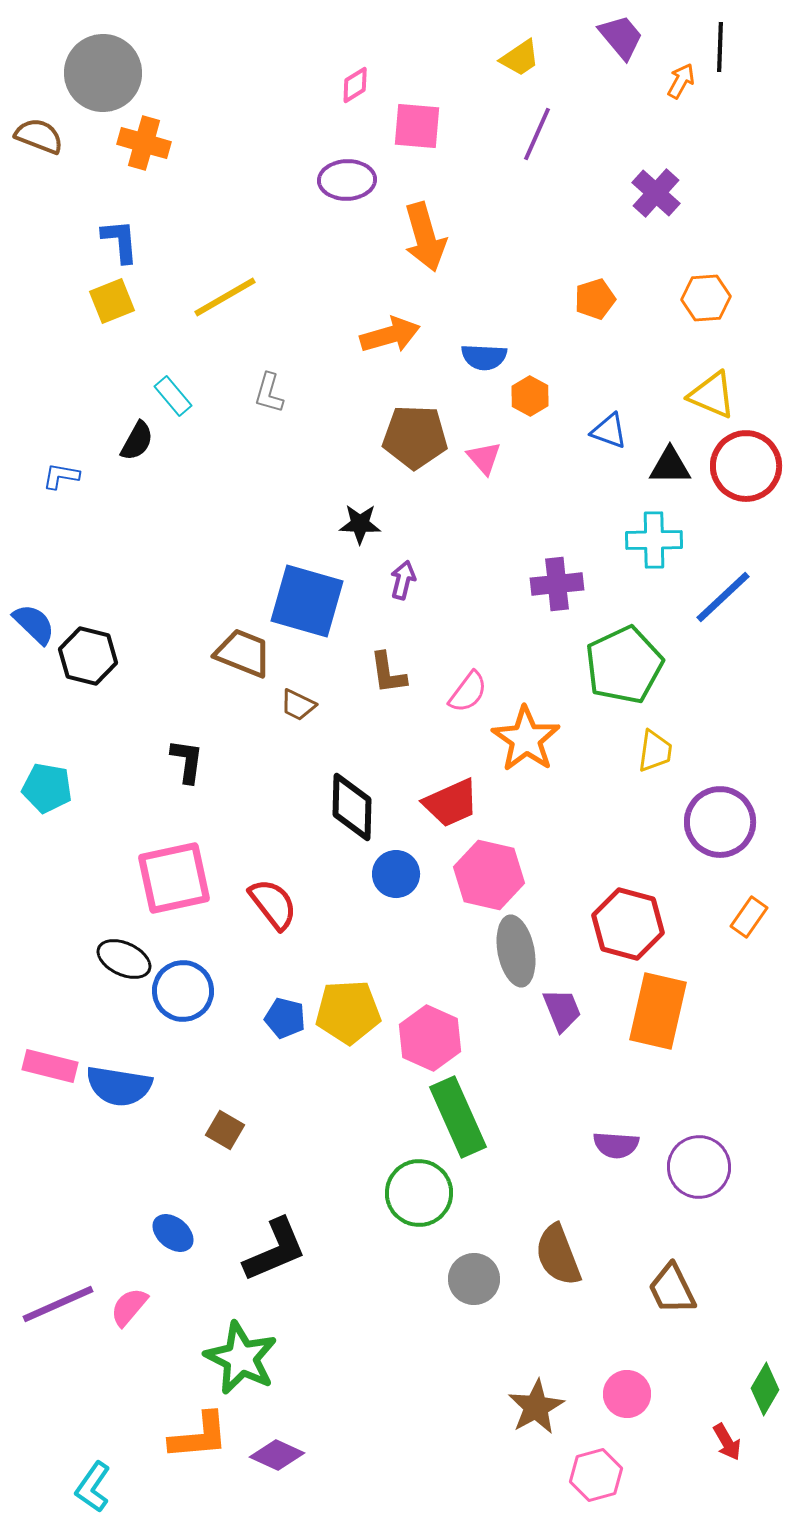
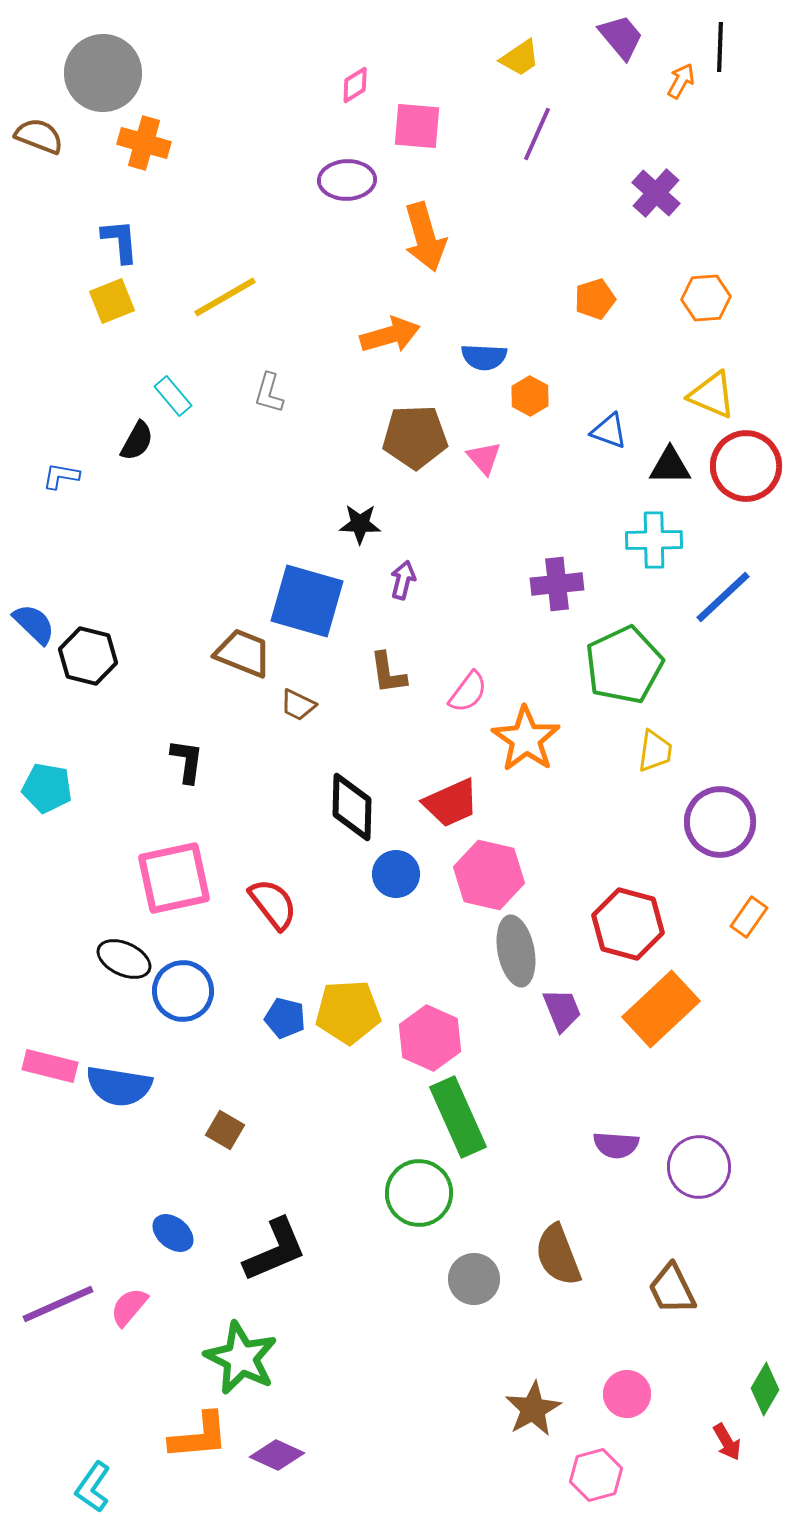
brown pentagon at (415, 437): rotated 4 degrees counterclockwise
orange rectangle at (658, 1011): moved 3 px right, 2 px up; rotated 34 degrees clockwise
brown star at (536, 1407): moved 3 px left, 2 px down
